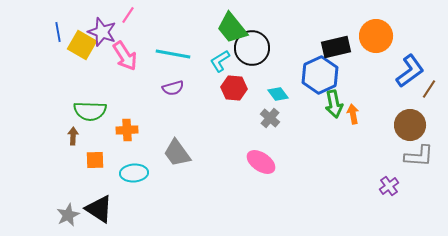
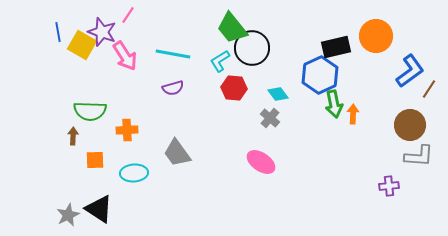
orange arrow: rotated 12 degrees clockwise
purple cross: rotated 30 degrees clockwise
